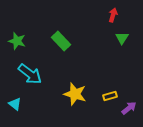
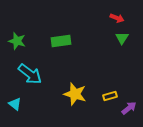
red arrow: moved 4 px right, 3 px down; rotated 96 degrees clockwise
green rectangle: rotated 54 degrees counterclockwise
